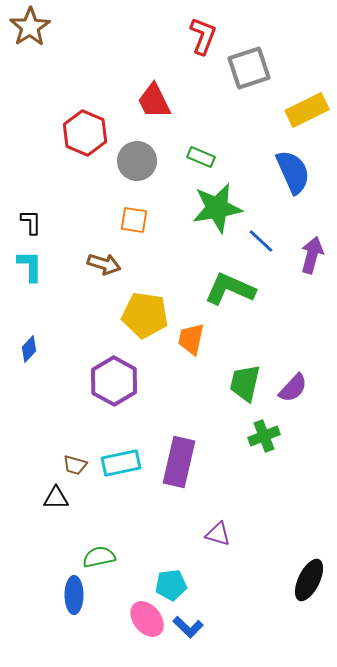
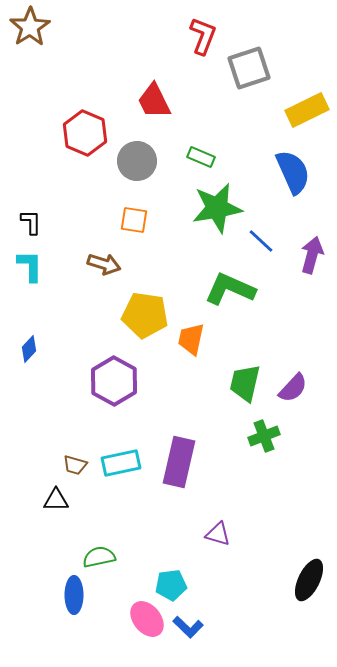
black triangle: moved 2 px down
